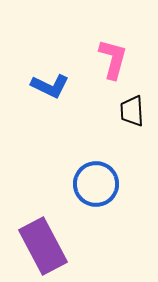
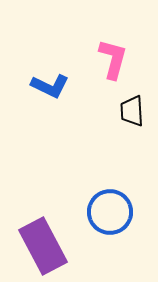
blue circle: moved 14 px right, 28 px down
